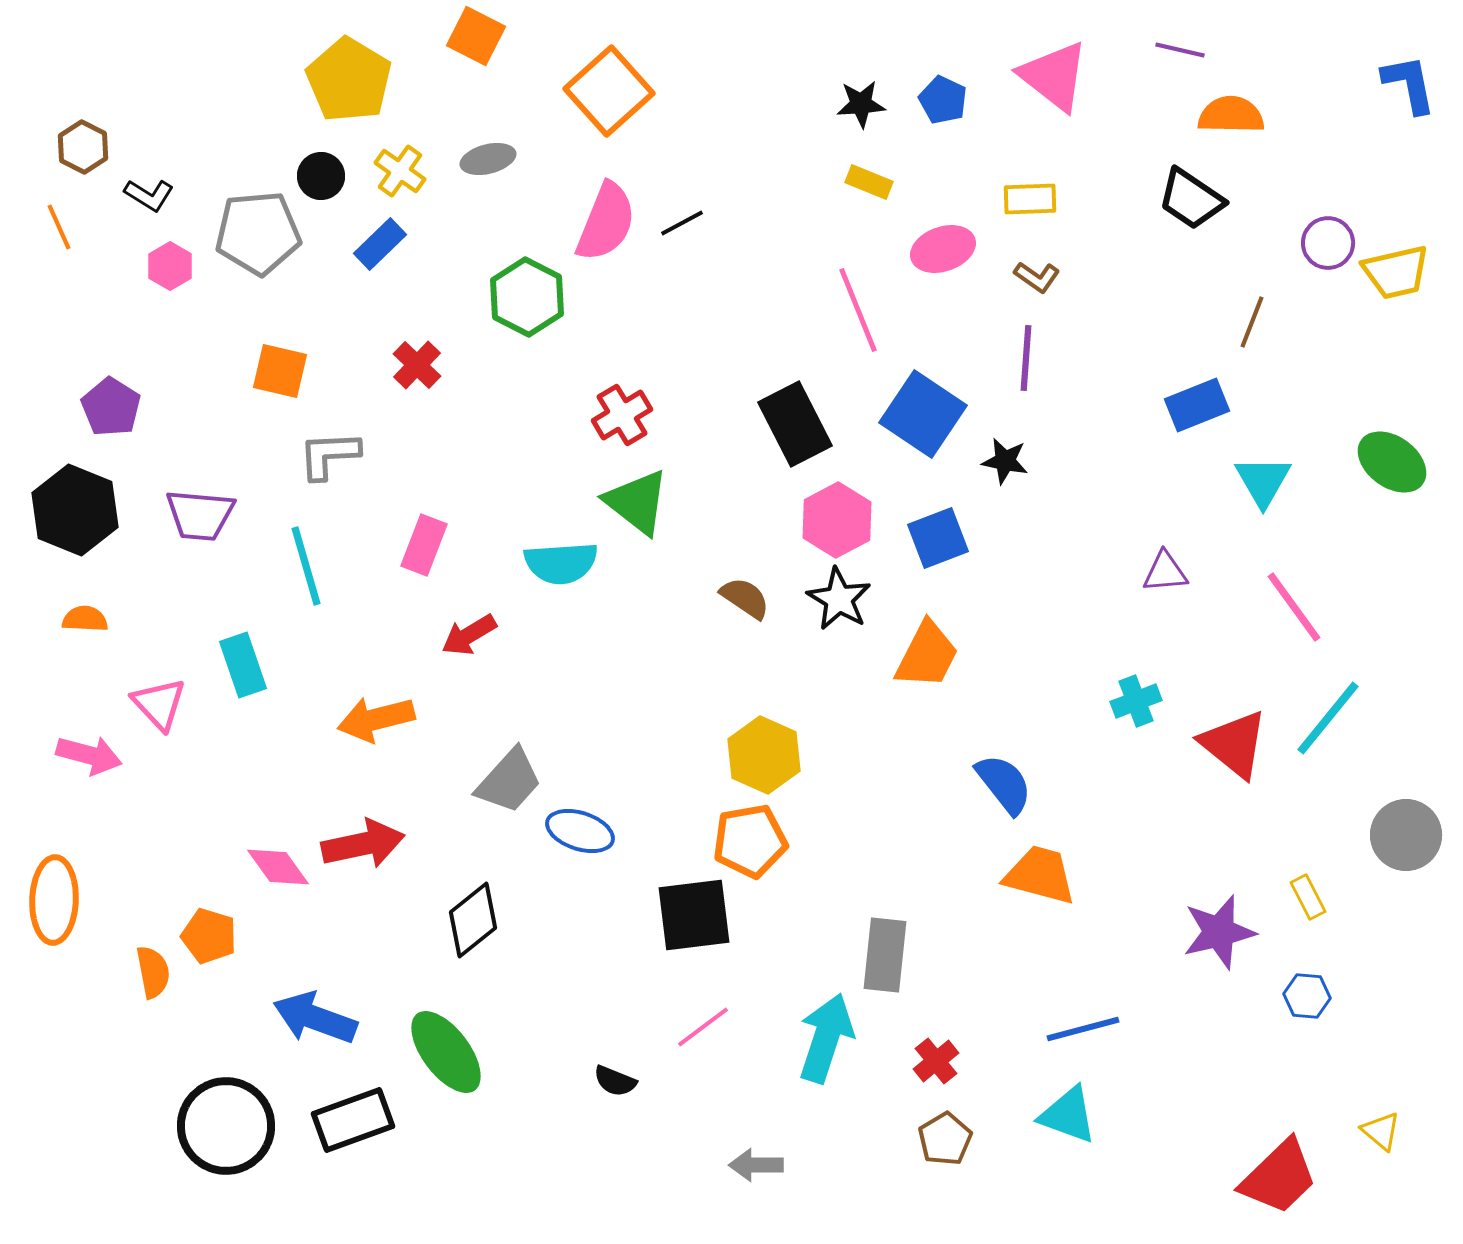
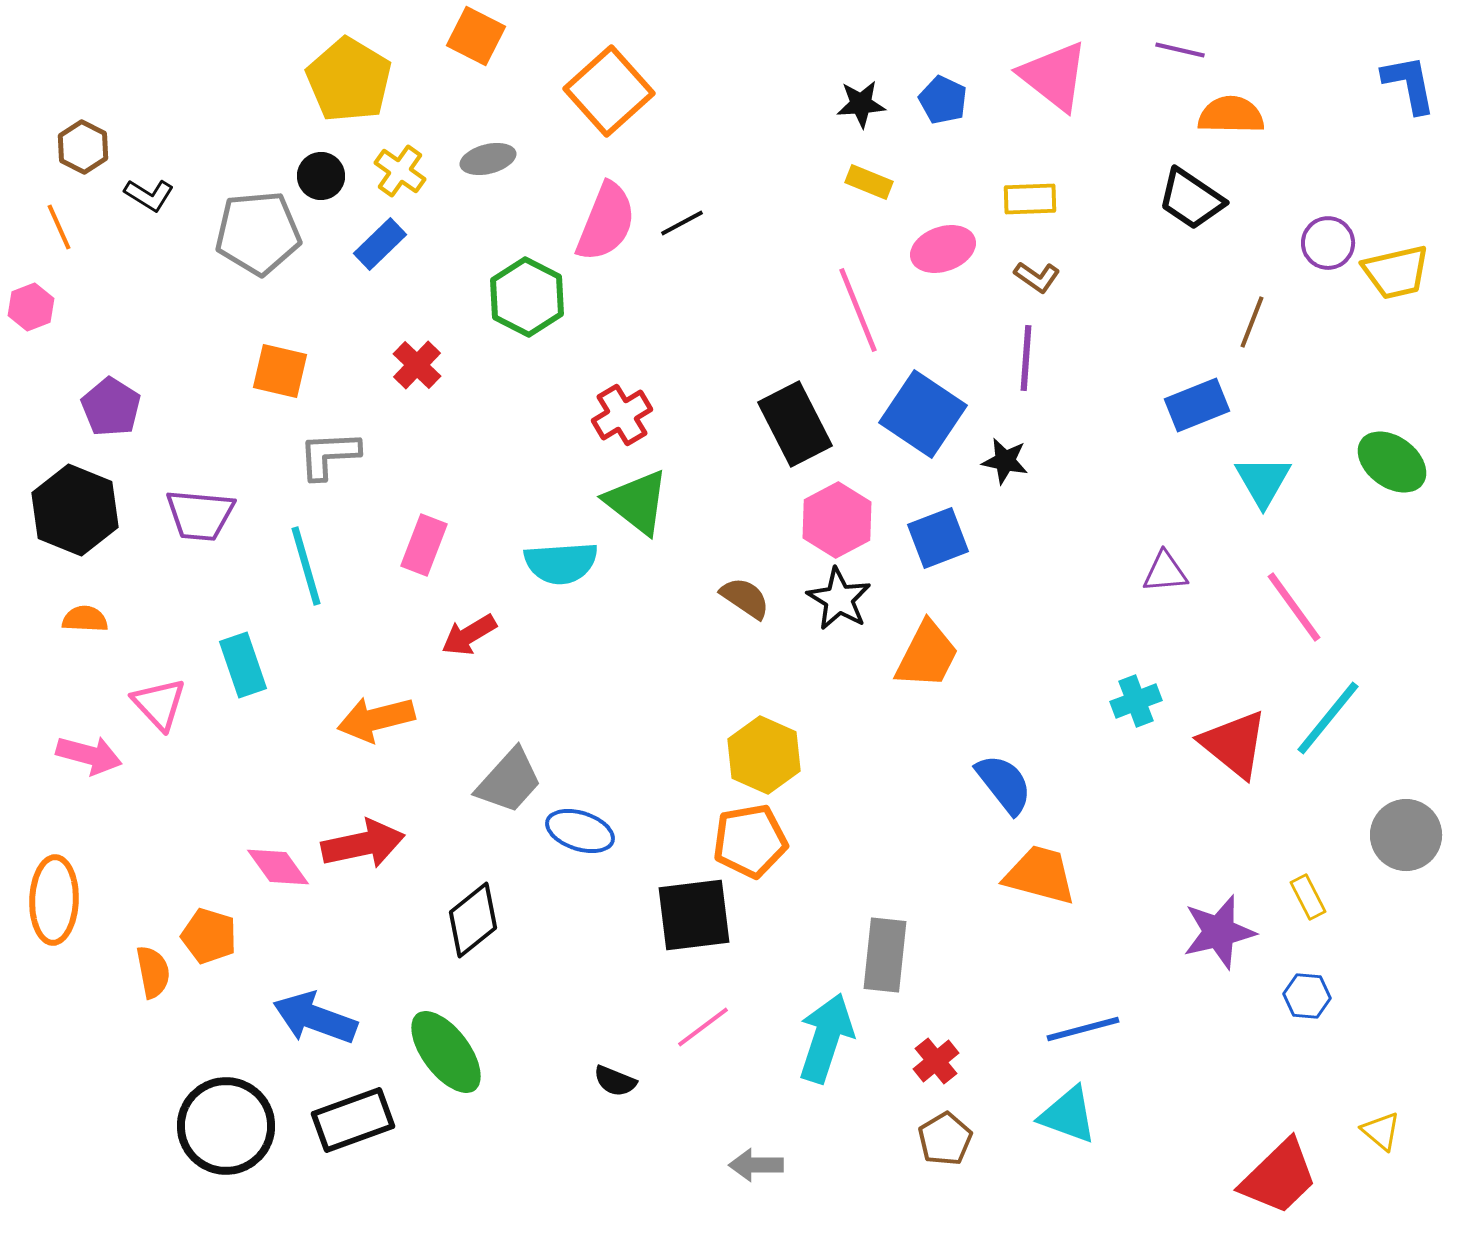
pink hexagon at (170, 266): moved 139 px left, 41 px down; rotated 9 degrees clockwise
